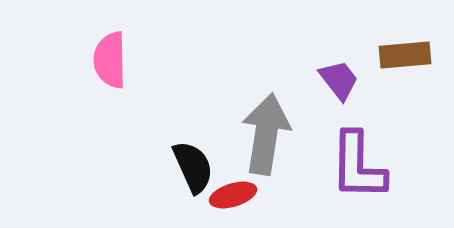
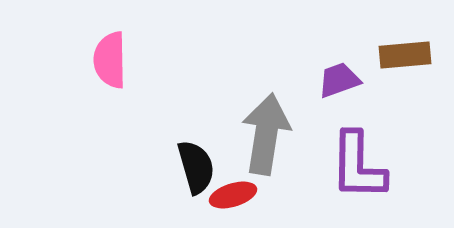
purple trapezoid: rotated 72 degrees counterclockwise
black semicircle: moved 3 px right; rotated 8 degrees clockwise
